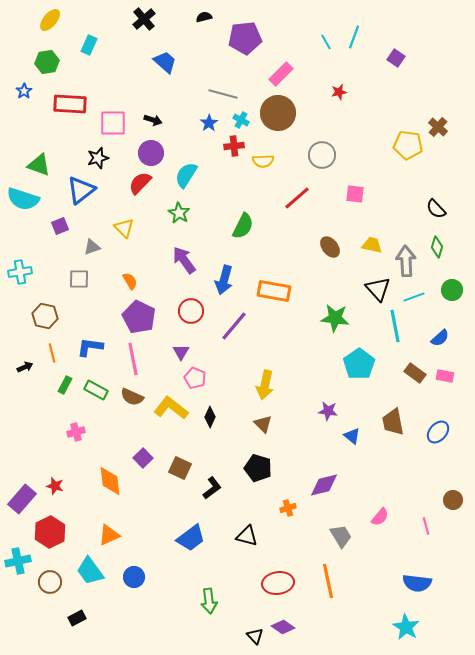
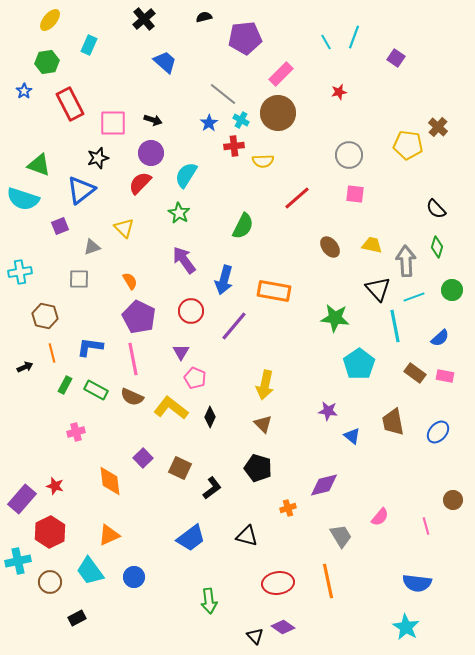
gray line at (223, 94): rotated 24 degrees clockwise
red rectangle at (70, 104): rotated 60 degrees clockwise
gray circle at (322, 155): moved 27 px right
